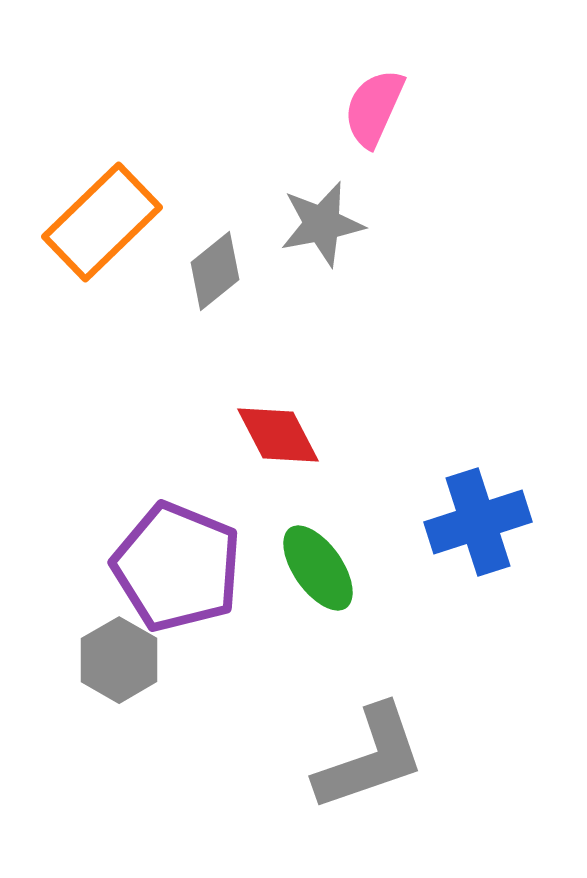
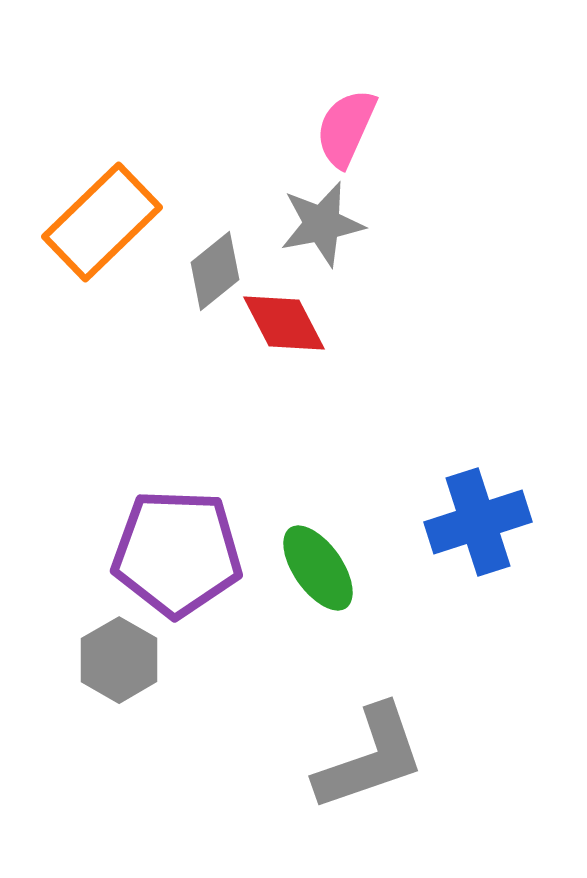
pink semicircle: moved 28 px left, 20 px down
red diamond: moved 6 px right, 112 px up
purple pentagon: moved 14 px up; rotated 20 degrees counterclockwise
